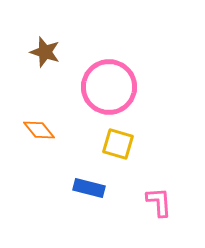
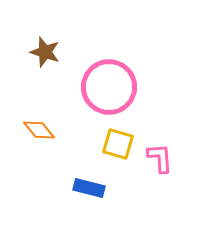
pink L-shape: moved 1 px right, 44 px up
